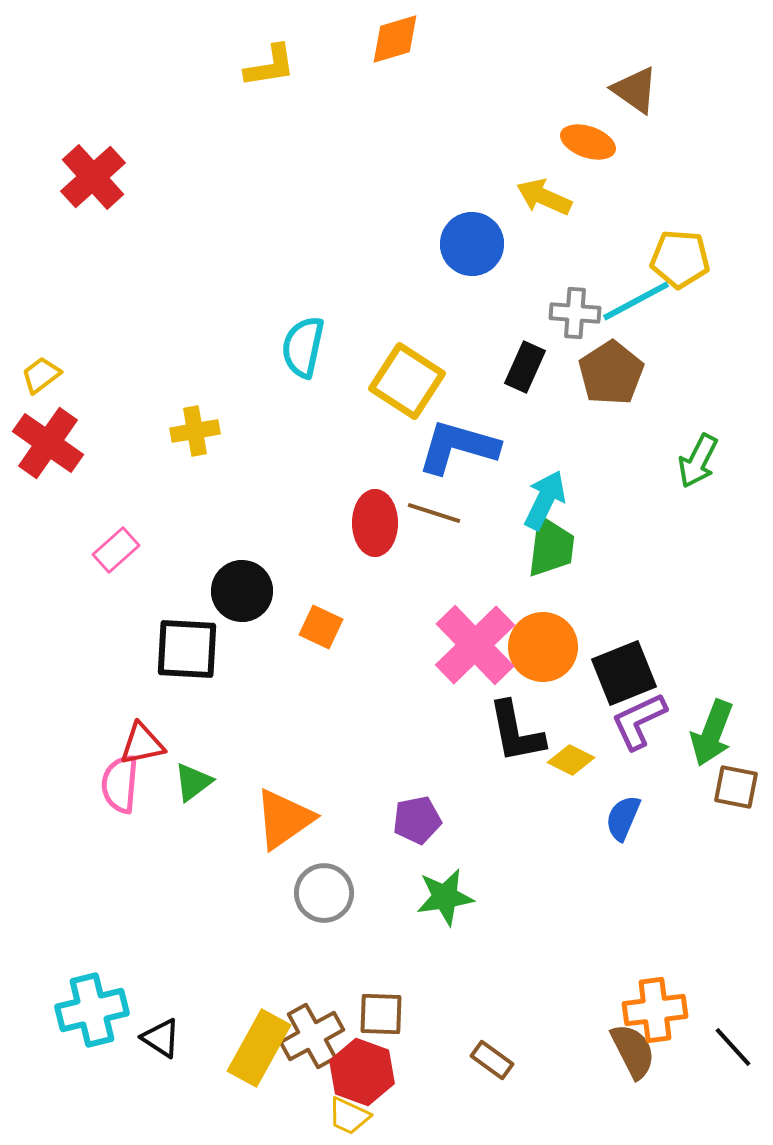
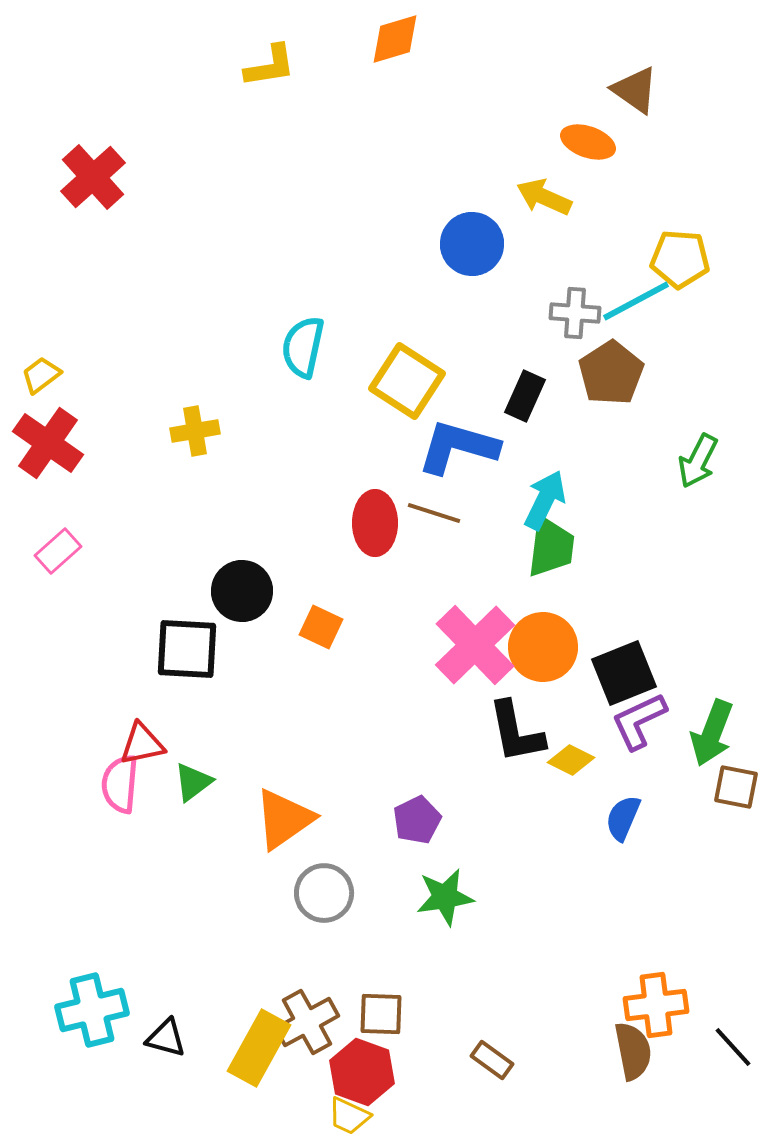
black rectangle at (525, 367): moved 29 px down
pink rectangle at (116, 550): moved 58 px left, 1 px down
purple pentagon at (417, 820): rotated 15 degrees counterclockwise
orange cross at (655, 1010): moved 1 px right, 5 px up
brown cross at (312, 1036): moved 5 px left, 14 px up
black triangle at (161, 1038): moved 5 px right; rotated 18 degrees counterclockwise
brown semicircle at (633, 1051): rotated 16 degrees clockwise
